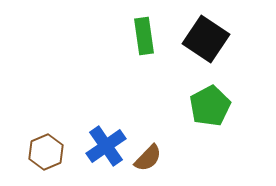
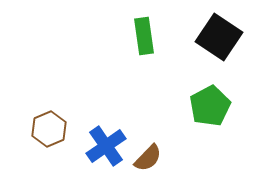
black square: moved 13 px right, 2 px up
brown hexagon: moved 3 px right, 23 px up
